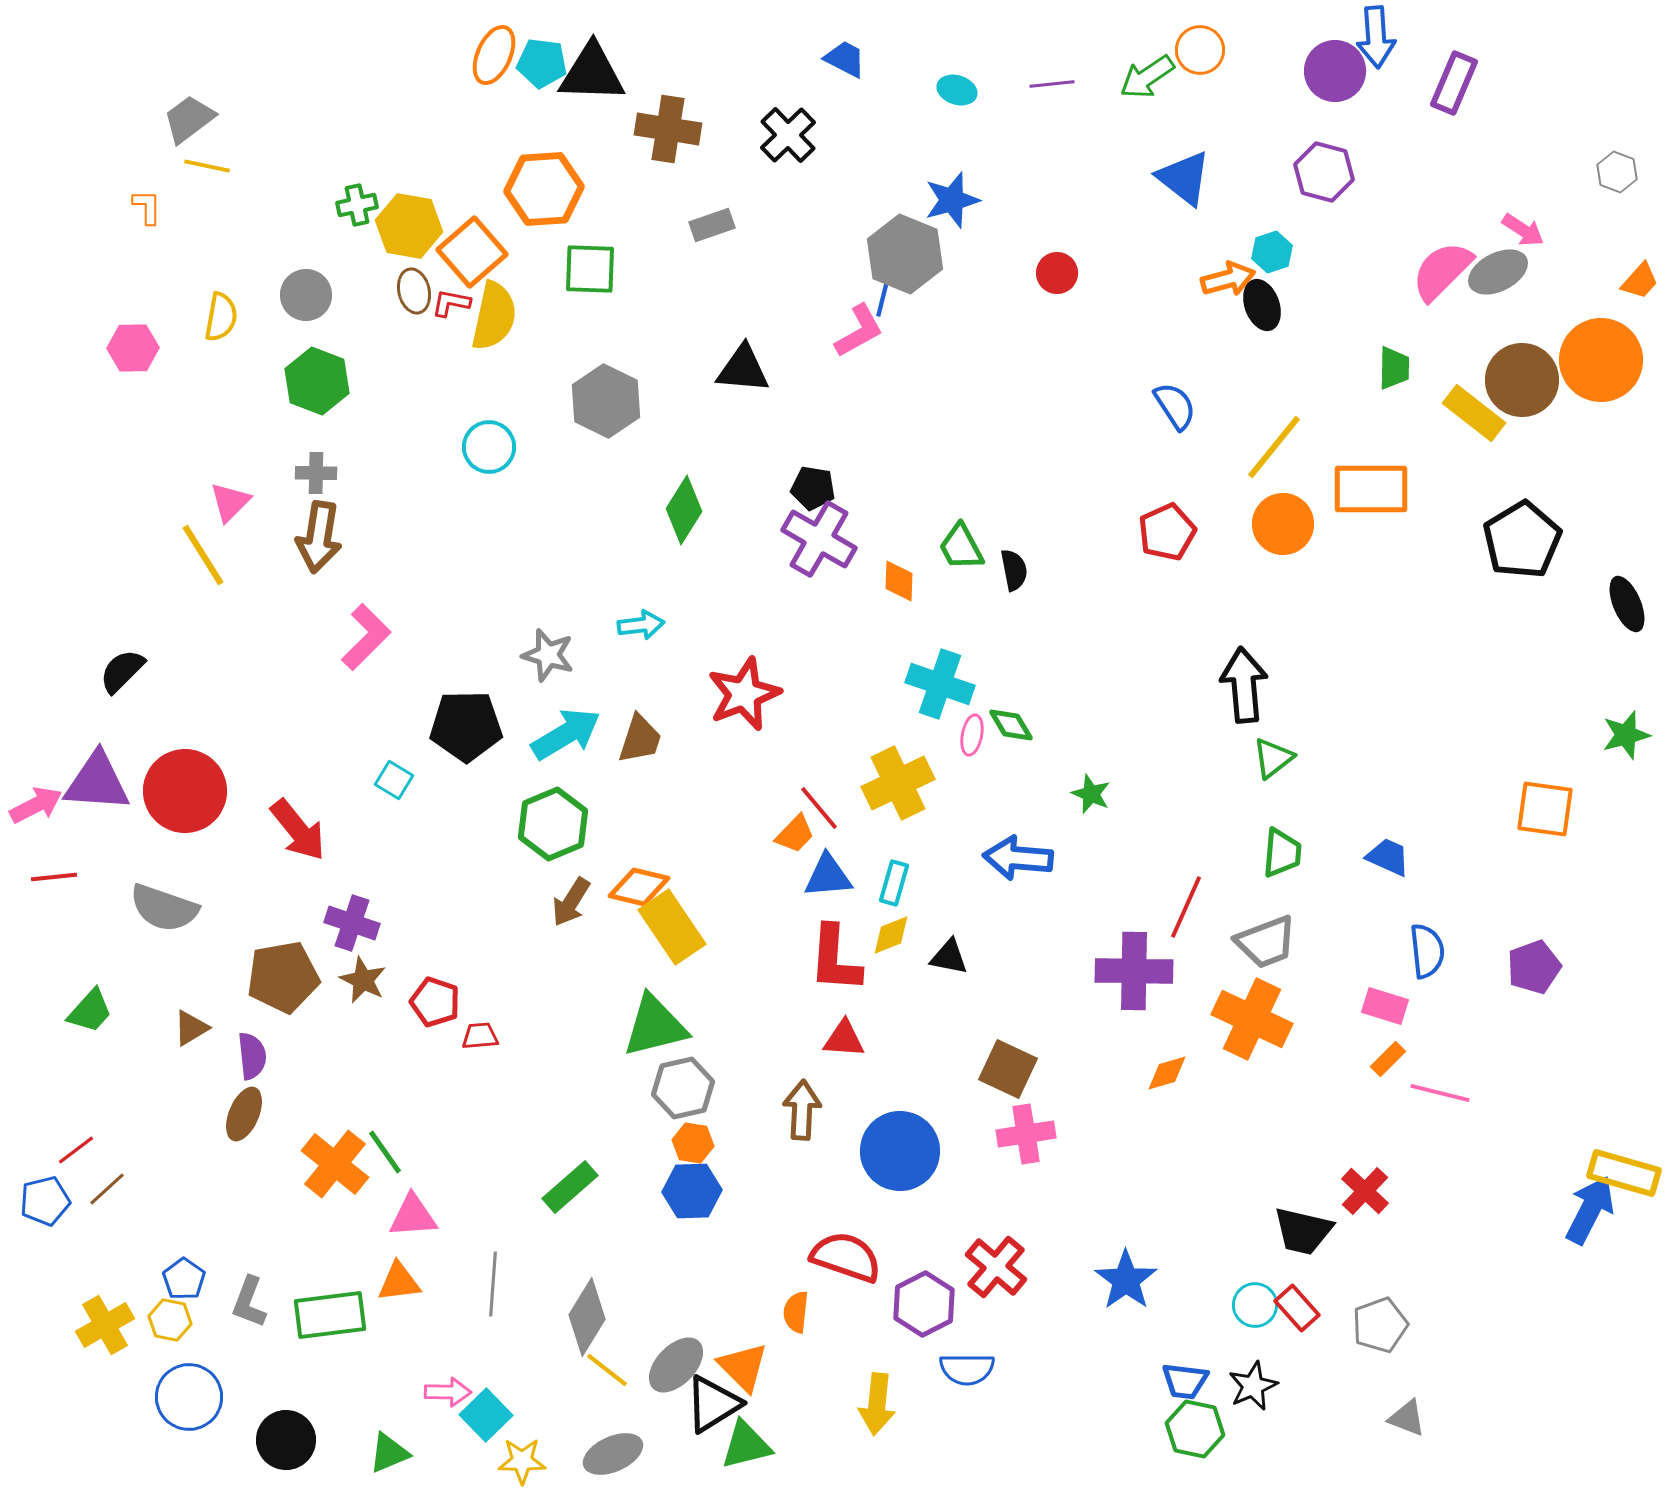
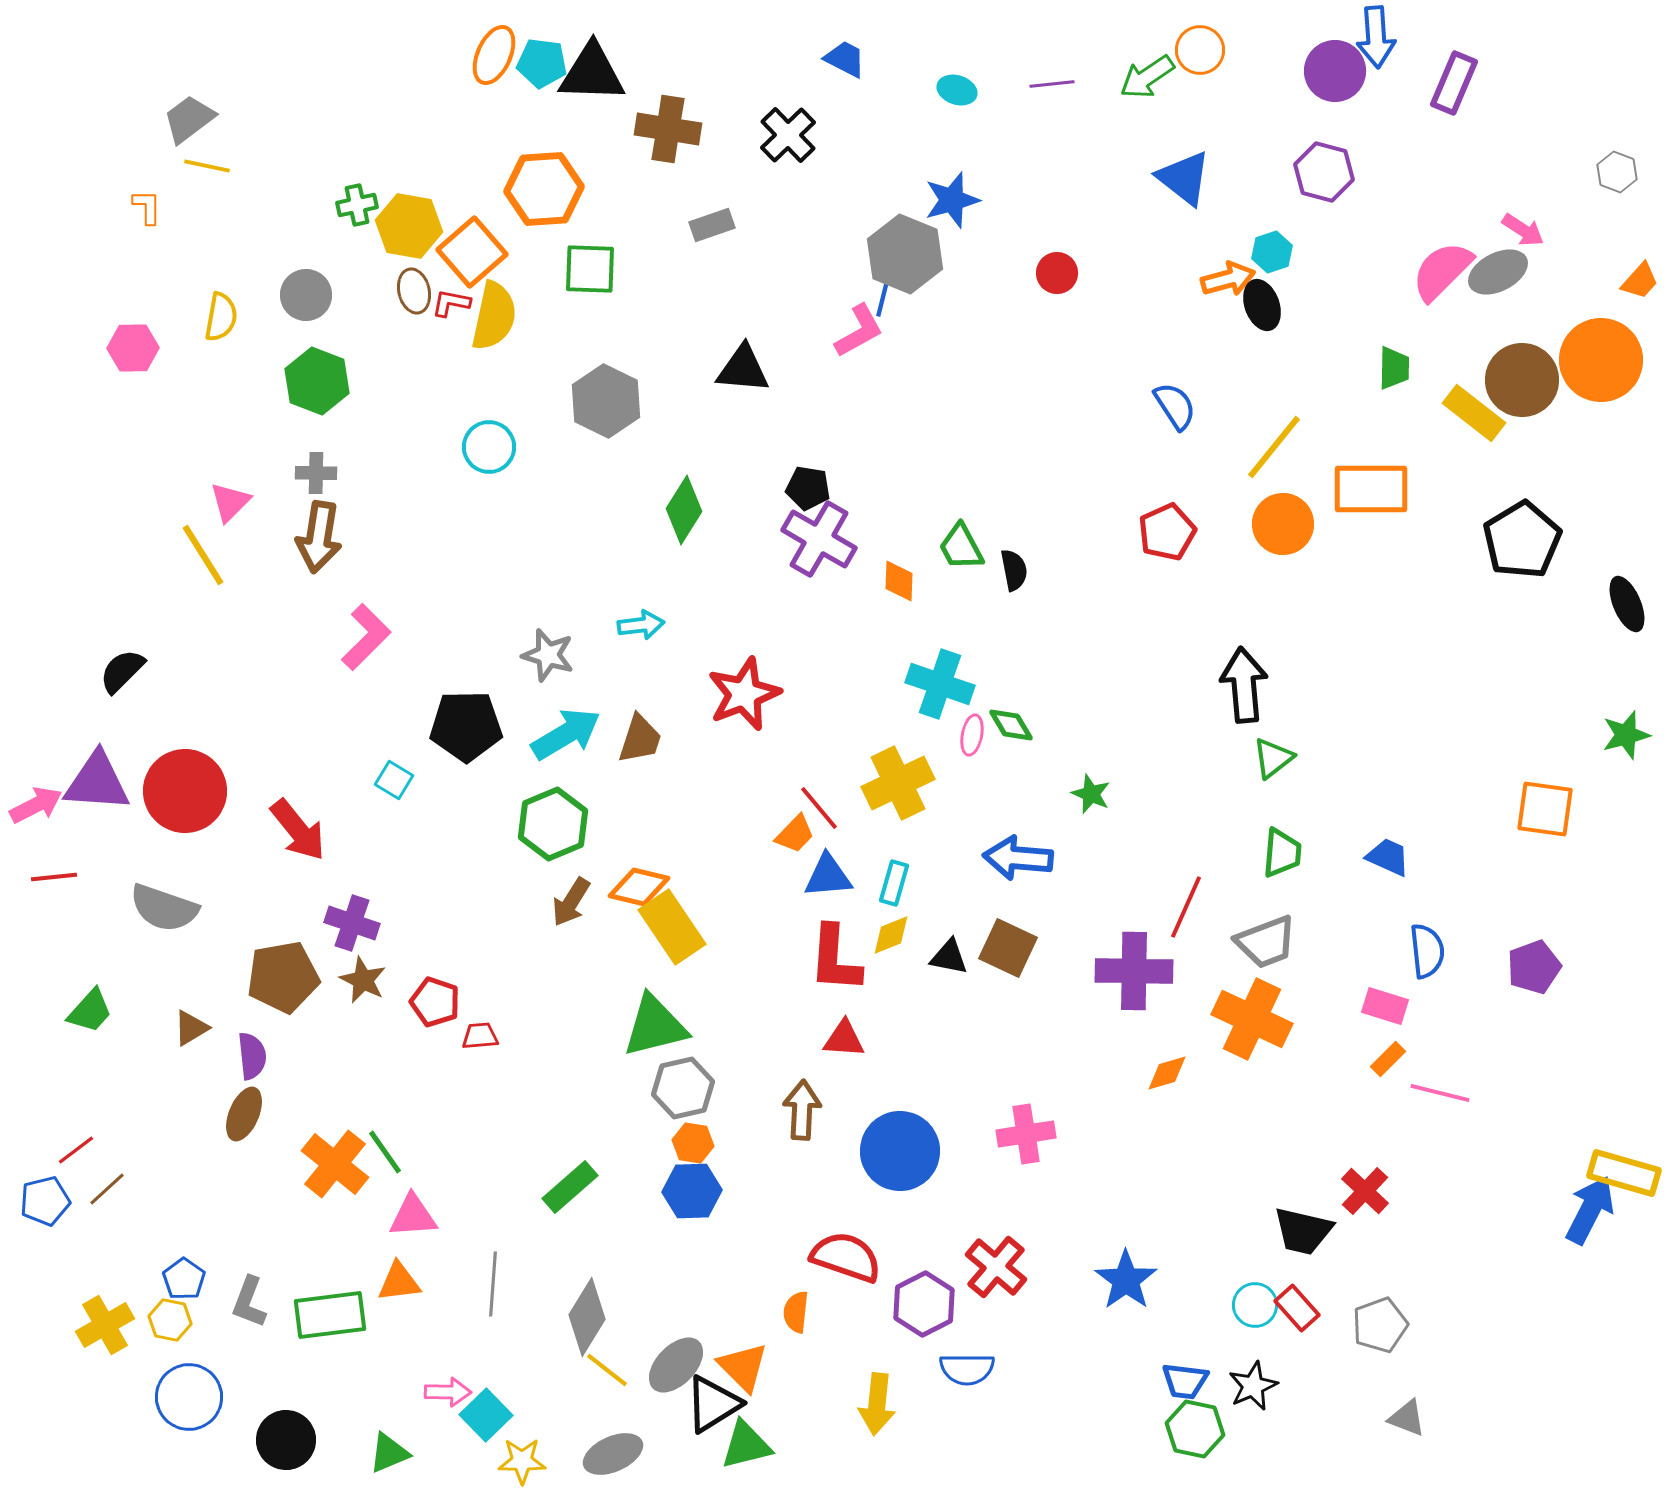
black pentagon at (813, 488): moved 5 px left
brown square at (1008, 1069): moved 121 px up
